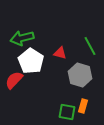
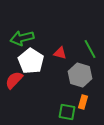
green line: moved 3 px down
orange rectangle: moved 4 px up
